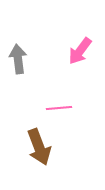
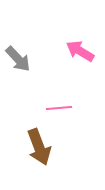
pink arrow: rotated 84 degrees clockwise
gray arrow: rotated 144 degrees clockwise
